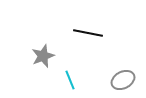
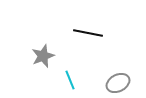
gray ellipse: moved 5 px left, 3 px down
